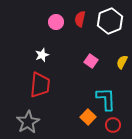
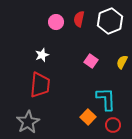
red semicircle: moved 1 px left
